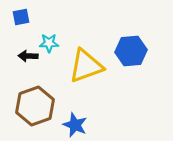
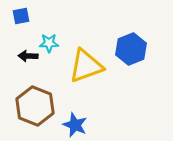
blue square: moved 1 px up
blue hexagon: moved 2 px up; rotated 16 degrees counterclockwise
brown hexagon: rotated 18 degrees counterclockwise
